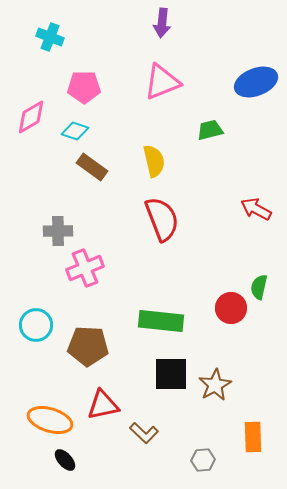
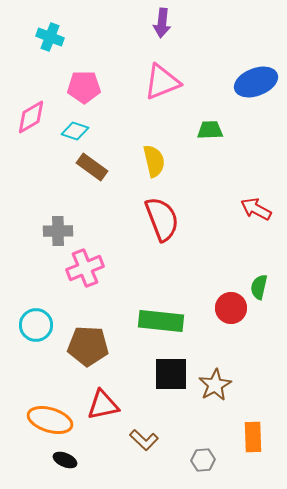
green trapezoid: rotated 12 degrees clockwise
brown L-shape: moved 7 px down
black ellipse: rotated 25 degrees counterclockwise
